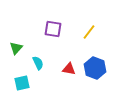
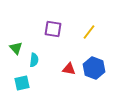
green triangle: rotated 24 degrees counterclockwise
cyan semicircle: moved 4 px left, 3 px up; rotated 32 degrees clockwise
blue hexagon: moved 1 px left
